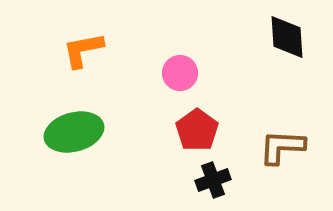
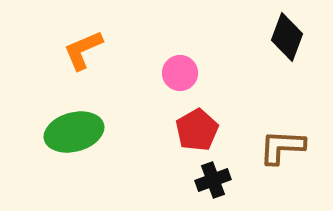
black diamond: rotated 24 degrees clockwise
orange L-shape: rotated 12 degrees counterclockwise
red pentagon: rotated 6 degrees clockwise
